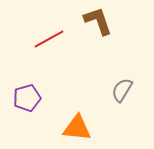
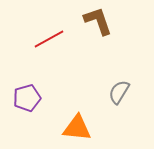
gray semicircle: moved 3 px left, 2 px down
